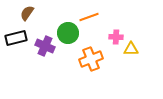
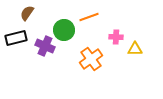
green circle: moved 4 px left, 3 px up
yellow triangle: moved 4 px right
orange cross: rotated 15 degrees counterclockwise
